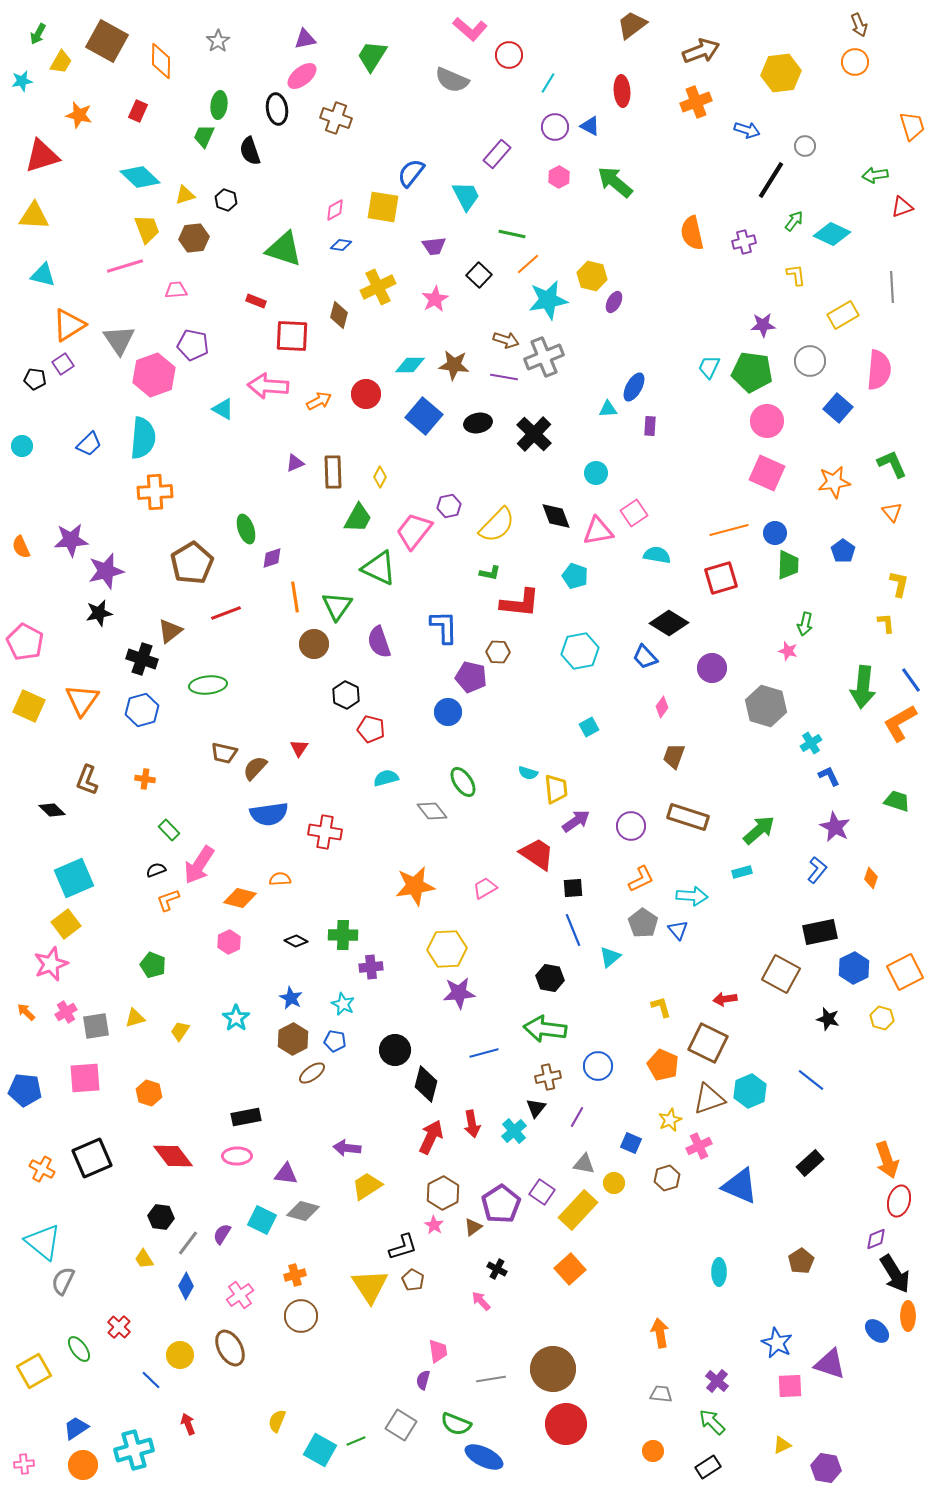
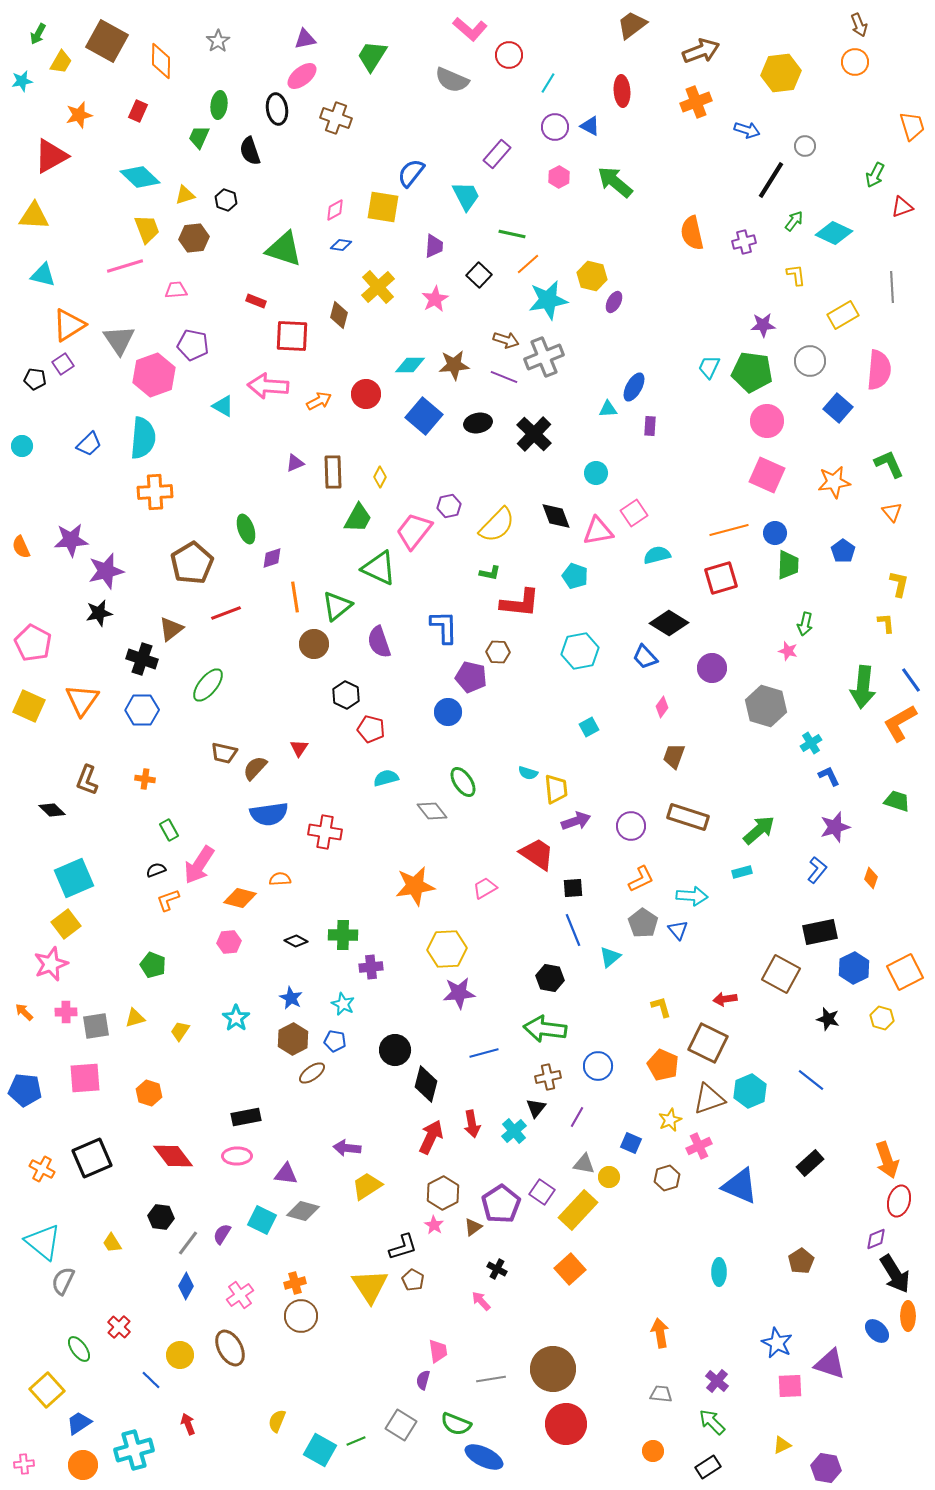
orange star at (79, 115): rotated 28 degrees counterclockwise
green trapezoid at (204, 136): moved 5 px left, 1 px down
red triangle at (42, 156): moved 9 px right; rotated 12 degrees counterclockwise
green arrow at (875, 175): rotated 55 degrees counterclockwise
cyan diamond at (832, 234): moved 2 px right, 1 px up
purple trapezoid at (434, 246): rotated 80 degrees counterclockwise
yellow cross at (378, 287): rotated 16 degrees counterclockwise
brown star at (454, 365): rotated 12 degrees counterclockwise
purple line at (504, 377): rotated 12 degrees clockwise
cyan triangle at (223, 409): moved 3 px up
green L-shape at (892, 464): moved 3 px left
pink square at (767, 473): moved 2 px down
cyan semicircle at (657, 555): rotated 24 degrees counterclockwise
green triangle at (337, 606): rotated 16 degrees clockwise
brown triangle at (170, 631): moved 1 px right, 2 px up
pink pentagon at (25, 642): moved 8 px right, 1 px down
green ellipse at (208, 685): rotated 45 degrees counterclockwise
blue hexagon at (142, 710): rotated 16 degrees clockwise
purple arrow at (576, 821): rotated 16 degrees clockwise
purple star at (835, 827): rotated 28 degrees clockwise
green rectangle at (169, 830): rotated 15 degrees clockwise
pink hexagon at (229, 942): rotated 20 degrees clockwise
orange arrow at (26, 1012): moved 2 px left
pink cross at (66, 1012): rotated 30 degrees clockwise
yellow circle at (614, 1183): moved 5 px left, 6 px up
yellow trapezoid at (144, 1259): moved 32 px left, 16 px up
orange cross at (295, 1275): moved 8 px down
yellow square at (34, 1371): moved 13 px right, 19 px down; rotated 12 degrees counterclockwise
blue trapezoid at (76, 1428): moved 3 px right, 5 px up
